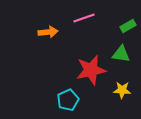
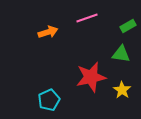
pink line: moved 3 px right
orange arrow: rotated 12 degrees counterclockwise
red star: moved 7 px down
yellow star: rotated 30 degrees clockwise
cyan pentagon: moved 19 px left
